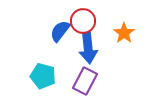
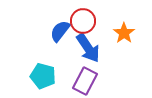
blue arrow: rotated 28 degrees counterclockwise
